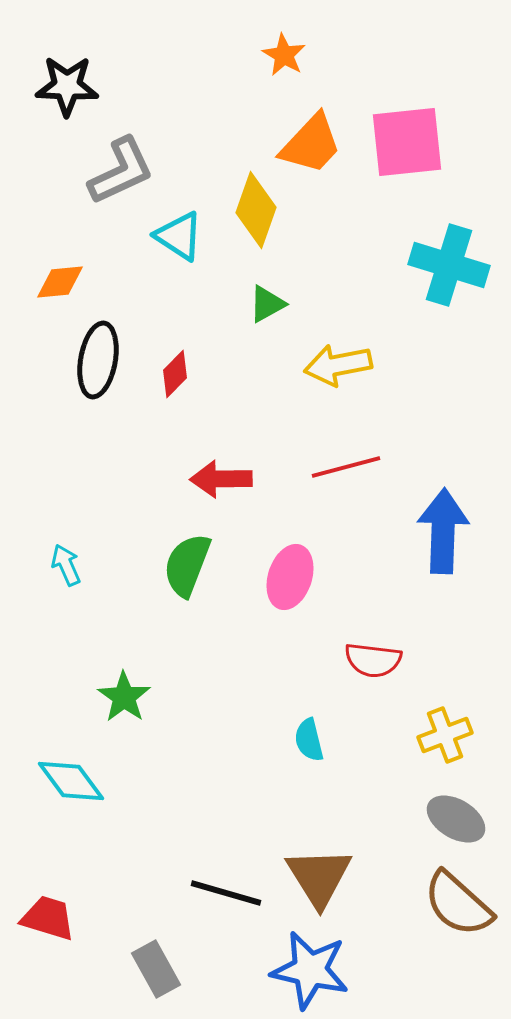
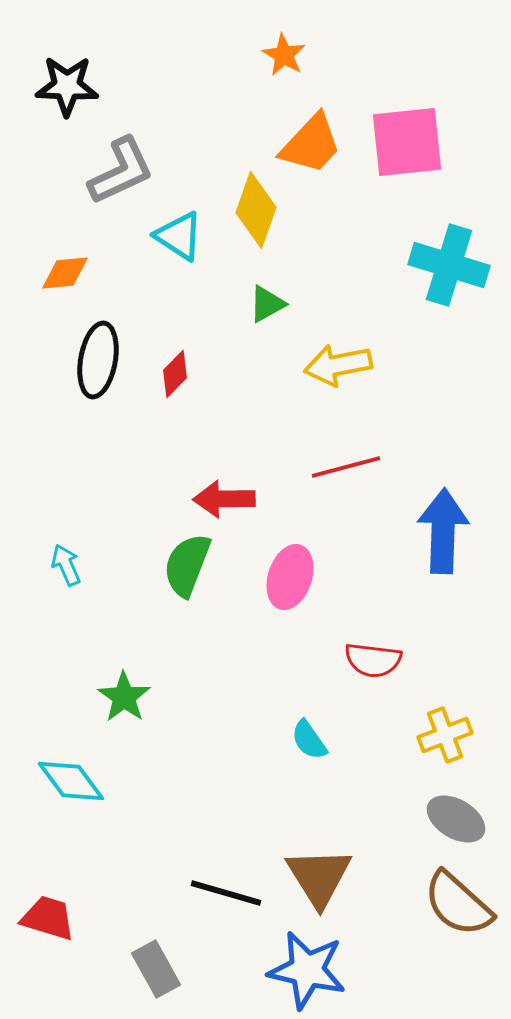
orange diamond: moved 5 px right, 9 px up
red arrow: moved 3 px right, 20 px down
cyan semicircle: rotated 21 degrees counterclockwise
blue star: moved 3 px left
